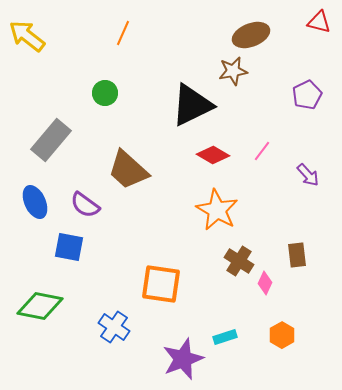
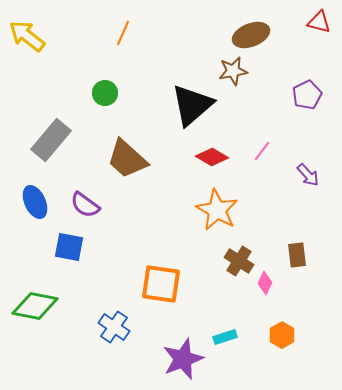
black triangle: rotated 15 degrees counterclockwise
red diamond: moved 1 px left, 2 px down
brown trapezoid: moved 1 px left, 11 px up
green diamond: moved 5 px left
